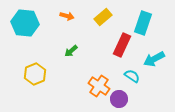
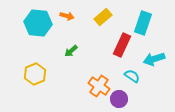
cyan hexagon: moved 13 px right
cyan arrow: rotated 10 degrees clockwise
